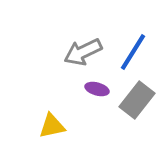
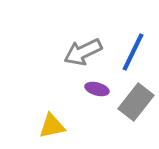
blue line: rotated 6 degrees counterclockwise
gray rectangle: moved 1 px left, 2 px down
